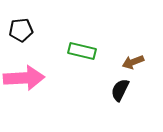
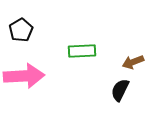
black pentagon: rotated 25 degrees counterclockwise
green rectangle: rotated 16 degrees counterclockwise
pink arrow: moved 2 px up
